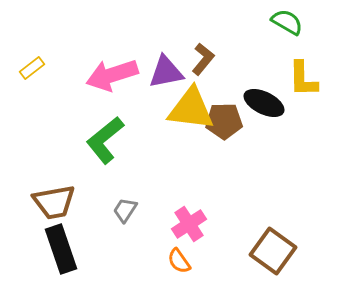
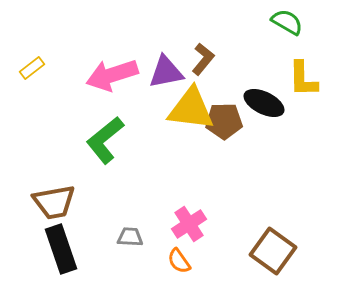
gray trapezoid: moved 5 px right, 27 px down; rotated 60 degrees clockwise
